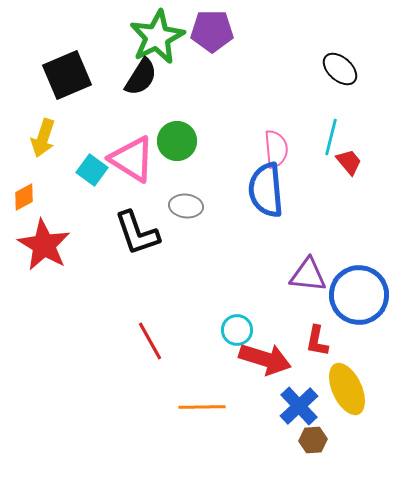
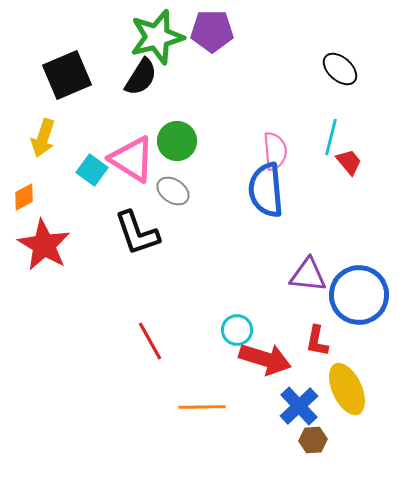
green star: rotated 12 degrees clockwise
pink semicircle: moved 1 px left, 2 px down
gray ellipse: moved 13 px left, 15 px up; rotated 28 degrees clockwise
